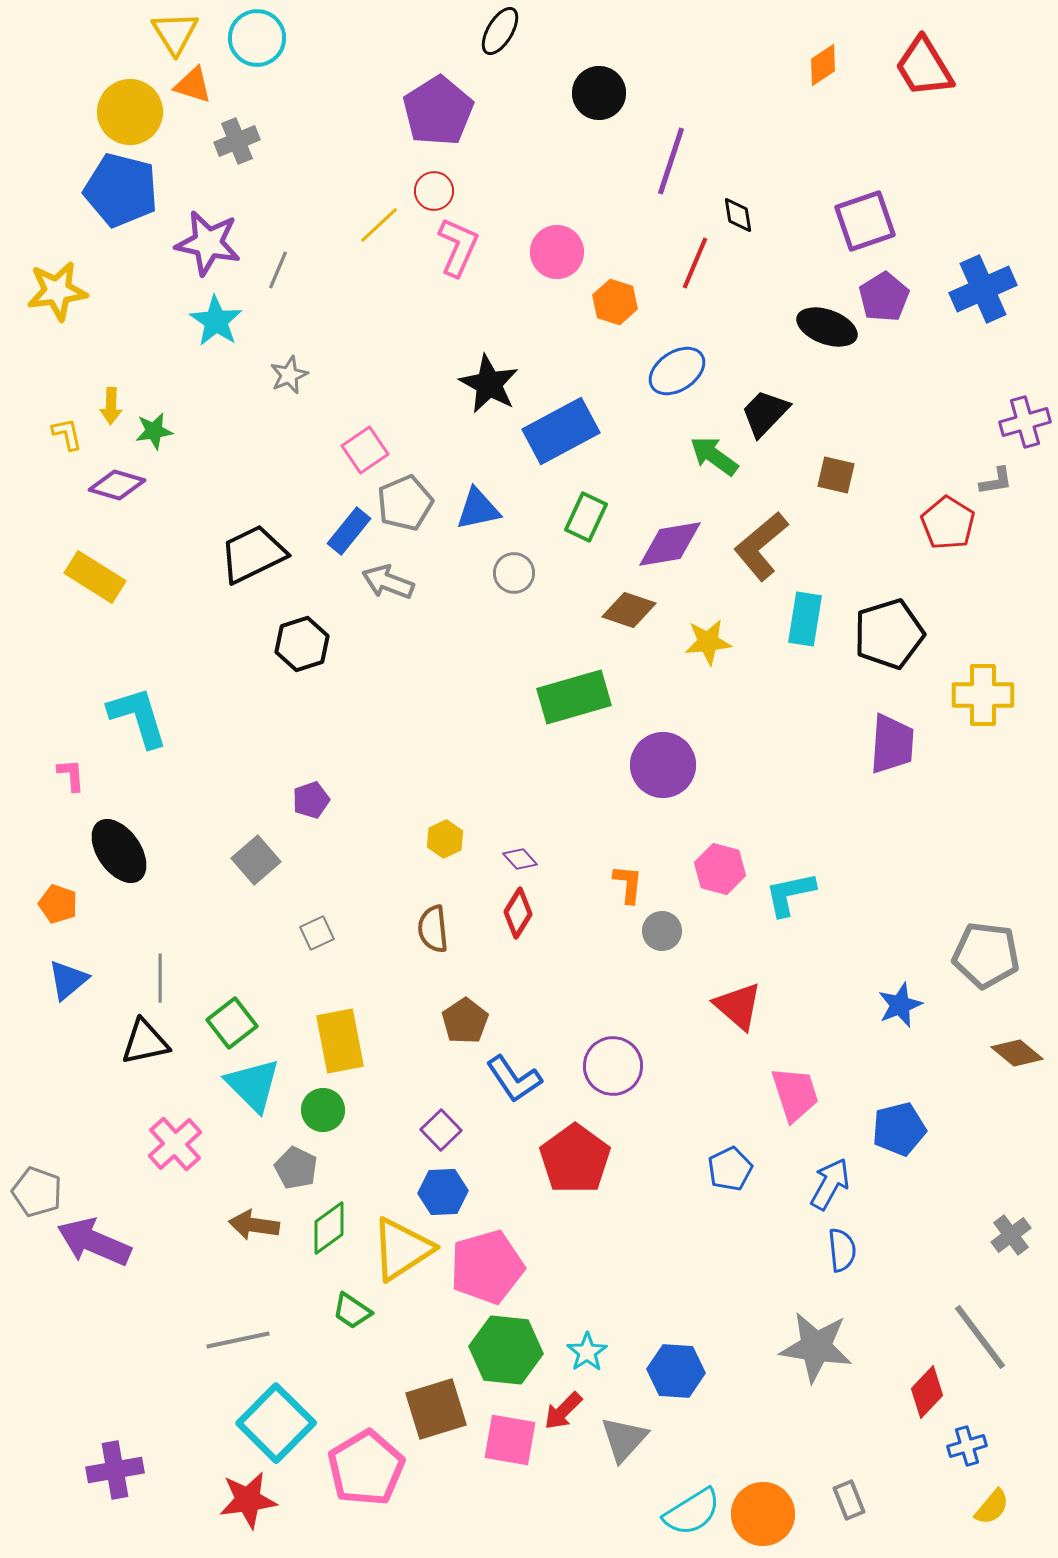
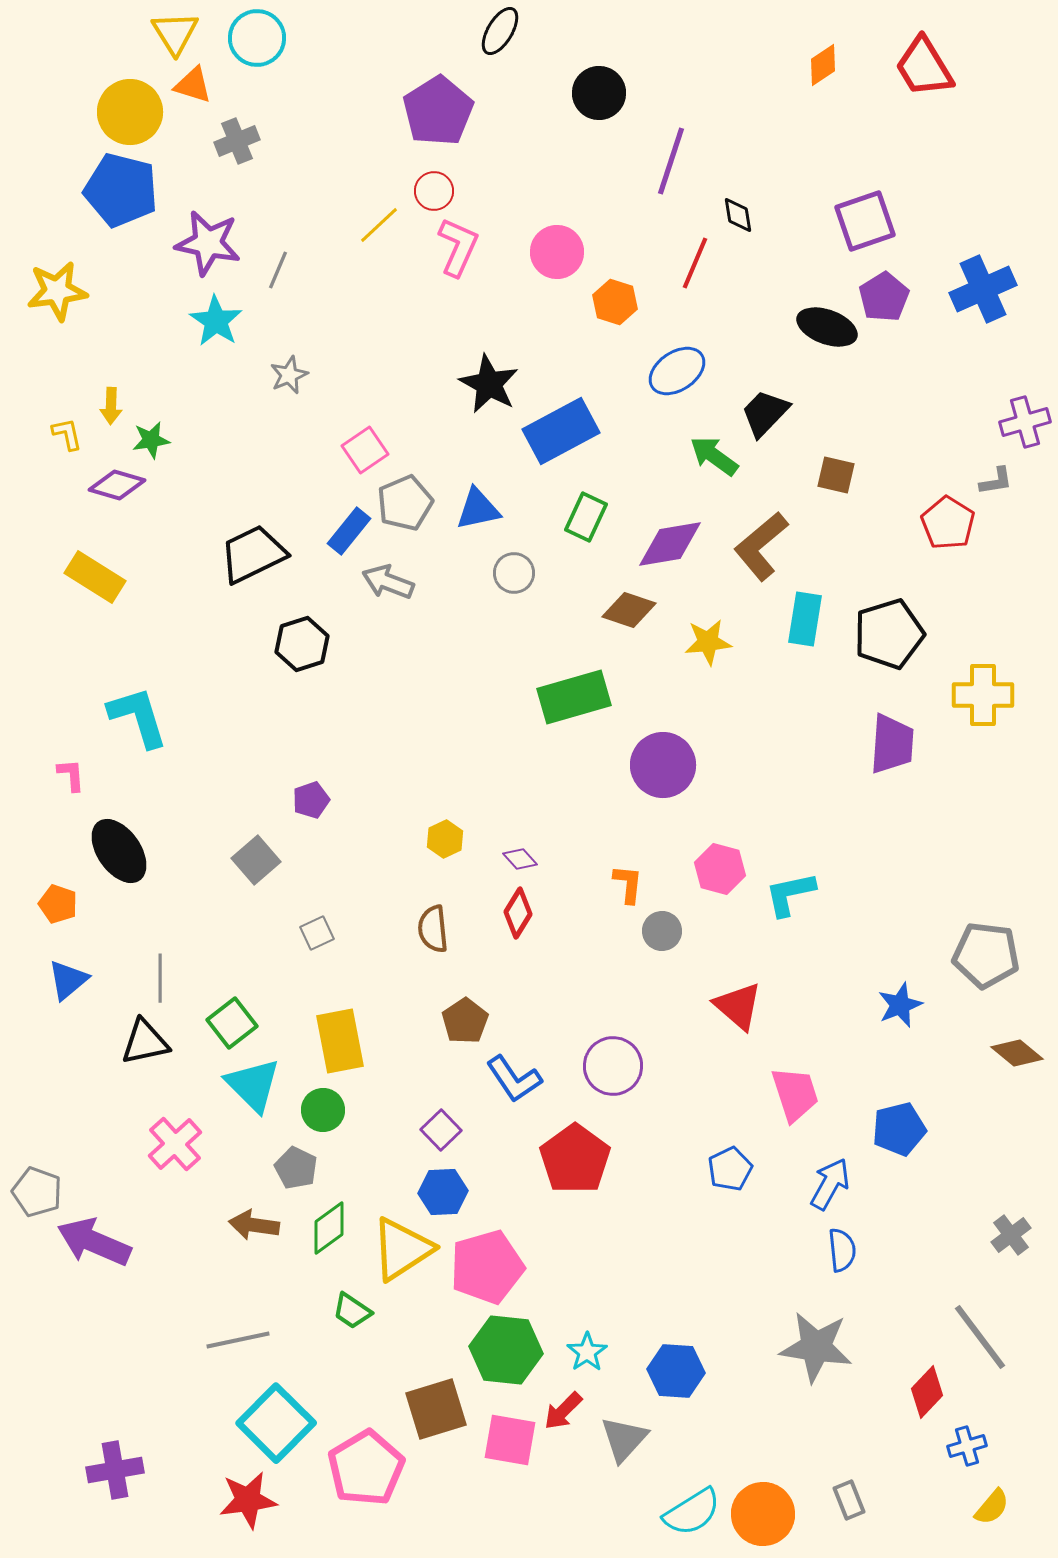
green star at (154, 431): moved 3 px left, 9 px down
